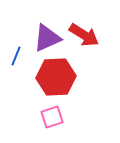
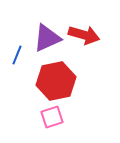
red arrow: rotated 16 degrees counterclockwise
blue line: moved 1 px right, 1 px up
red hexagon: moved 4 px down; rotated 9 degrees counterclockwise
